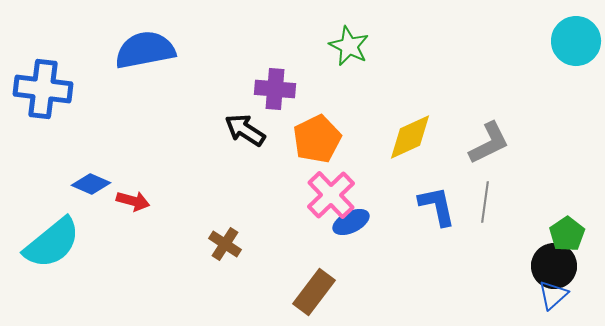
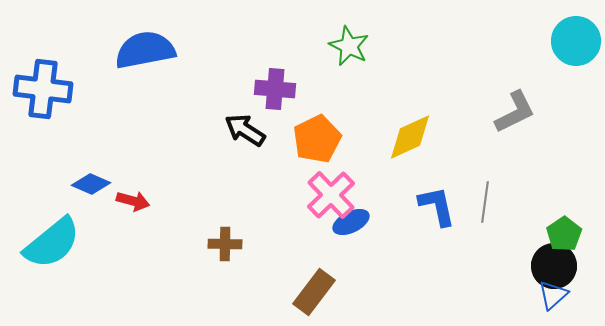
gray L-shape: moved 26 px right, 31 px up
green pentagon: moved 3 px left
brown cross: rotated 32 degrees counterclockwise
